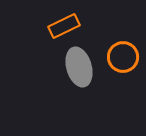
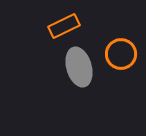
orange circle: moved 2 px left, 3 px up
